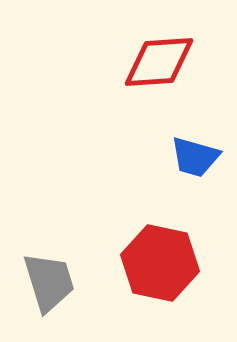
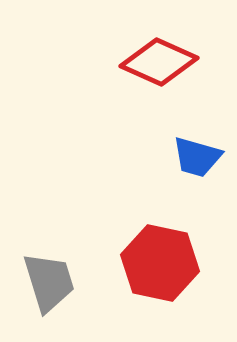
red diamond: rotated 28 degrees clockwise
blue trapezoid: moved 2 px right
